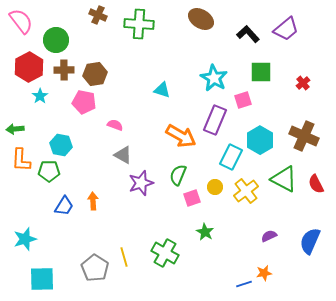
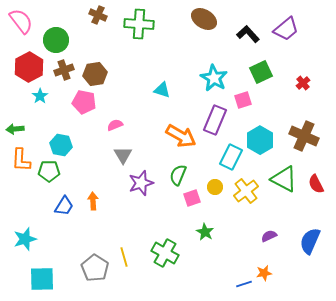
brown ellipse at (201, 19): moved 3 px right
brown cross at (64, 70): rotated 18 degrees counterclockwise
green square at (261, 72): rotated 25 degrees counterclockwise
pink semicircle at (115, 125): rotated 42 degrees counterclockwise
gray triangle at (123, 155): rotated 30 degrees clockwise
